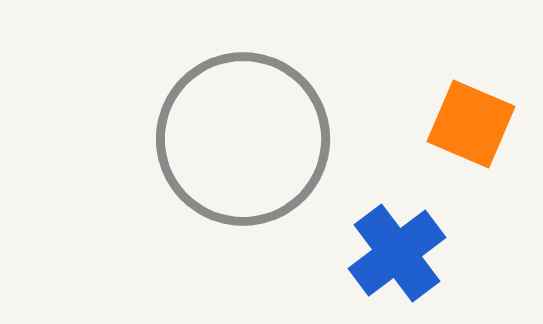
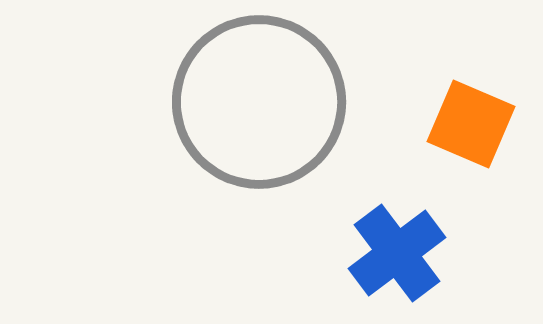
gray circle: moved 16 px right, 37 px up
